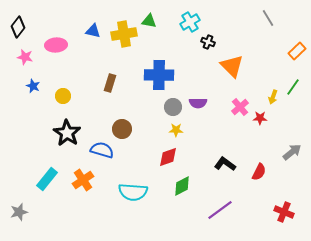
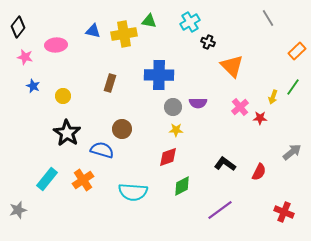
gray star: moved 1 px left, 2 px up
